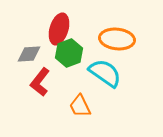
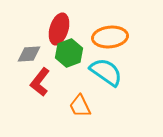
orange ellipse: moved 7 px left, 2 px up; rotated 12 degrees counterclockwise
cyan semicircle: moved 1 px right, 1 px up
